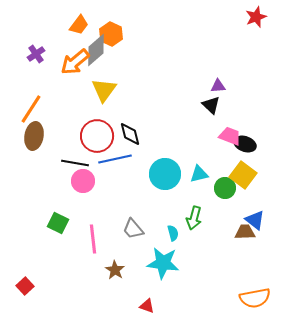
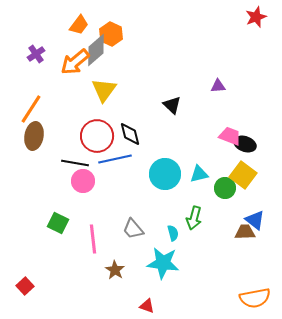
black triangle: moved 39 px left
